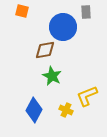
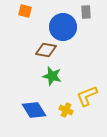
orange square: moved 3 px right
brown diamond: moved 1 px right; rotated 20 degrees clockwise
green star: rotated 12 degrees counterclockwise
blue diamond: rotated 60 degrees counterclockwise
